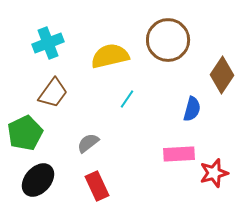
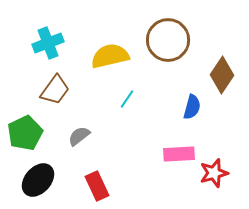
brown trapezoid: moved 2 px right, 3 px up
blue semicircle: moved 2 px up
gray semicircle: moved 9 px left, 7 px up
